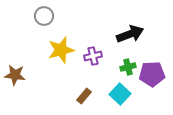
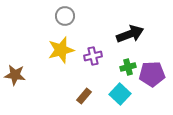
gray circle: moved 21 px right
